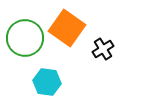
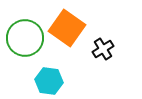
cyan hexagon: moved 2 px right, 1 px up
